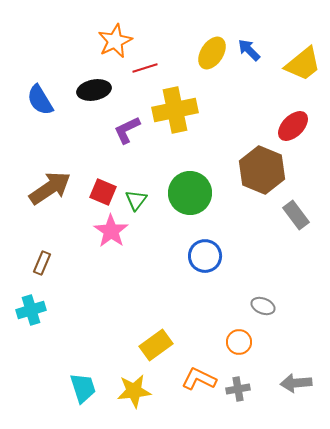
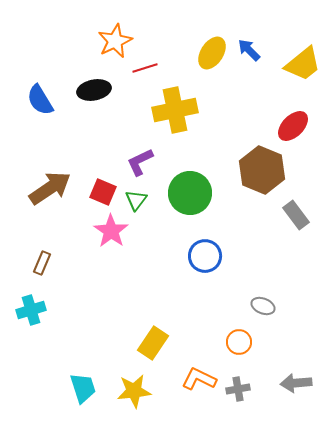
purple L-shape: moved 13 px right, 32 px down
yellow rectangle: moved 3 px left, 2 px up; rotated 20 degrees counterclockwise
